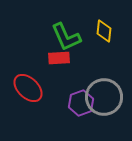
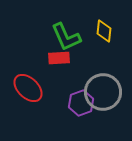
gray circle: moved 1 px left, 5 px up
